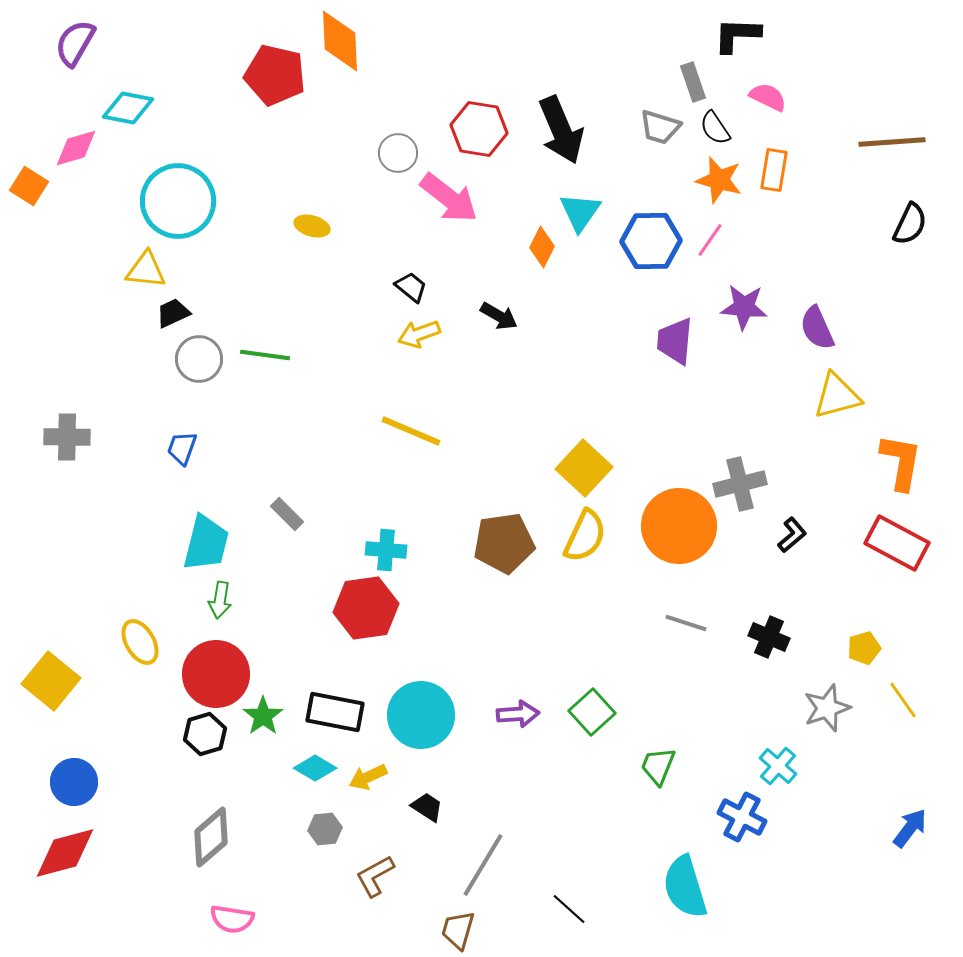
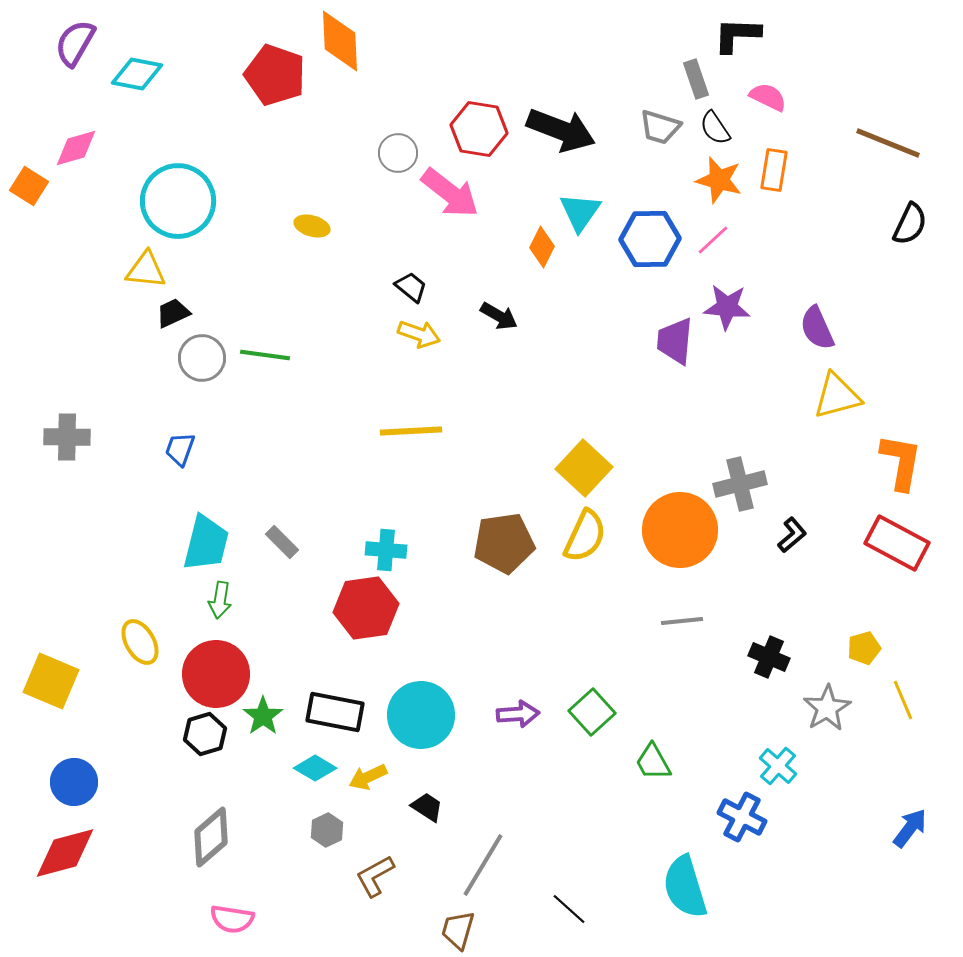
red pentagon at (275, 75): rotated 6 degrees clockwise
gray rectangle at (693, 82): moved 3 px right, 3 px up
cyan diamond at (128, 108): moved 9 px right, 34 px up
black arrow at (561, 130): rotated 46 degrees counterclockwise
brown line at (892, 142): moved 4 px left, 1 px down; rotated 26 degrees clockwise
pink arrow at (449, 198): moved 1 px right, 5 px up
pink line at (710, 240): moved 3 px right; rotated 12 degrees clockwise
blue hexagon at (651, 241): moved 1 px left, 2 px up
purple star at (744, 307): moved 17 px left
yellow arrow at (419, 334): rotated 141 degrees counterclockwise
gray circle at (199, 359): moved 3 px right, 1 px up
yellow line at (411, 431): rotated 26 degrees counterclockwise
blue trapezoid at (182, 448): moved 2 px left, 1 px down
gray rectangle at (287, 514): moved 5 px left, 28 px down
orange circle at (679, 526): moved 1 px right, 4 px down
gray line at (686, 623): moved 4 px left, 2 px up; rotated 24 degrees counterclockwise
black cross at (769, 637): moved 20 px down
yellow square at (51, 681): rotated 16 degrees counterclockwise
yellow line at (903, 700): rotated 12 degrees clockwise
gray star at (827, 708): rotated 12 degrees counterclockwise
green trapezoid at (658, 766): moved 5 px left, 4 px up; rotated 51 degrees counterclockwise
gray hexagon at (325, 829): moved 2 px right, 1 px down; rotated 20 degrees counterclockwise
